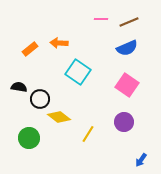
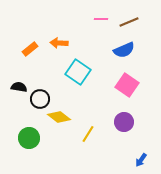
blue semicircle: moved 3 px left, 2 px down
